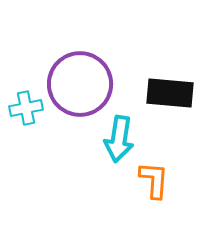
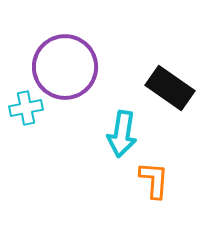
purple circle: moved 15 px left, 17 px up
black rectangle: moved 5 px up; rotated 30 degrees clockwise
cyan arrow: moved 3 px right, 5 px up
